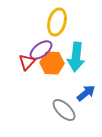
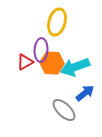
purple ellipse: rotated 50 degrees counterclockwise
cyan arrow: moved 1 px left, 10 px down; rotated 64 degrees clockwise
red triangle: moved 2 px left; rotated 18 degrees clockwise
blue arrow: moved 1 px left
